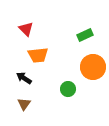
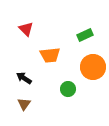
orange trapezoid: moved 12 px right
